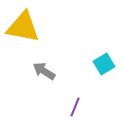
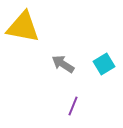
gray arrow: moved 19 px right, 7 px up
purple line: moved 2 px left, 1 px up
